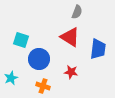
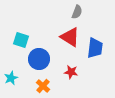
blue trapezoid: moved 3 px left, 1 px up
orange cross: rotated 24 degrees clockwise
